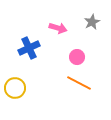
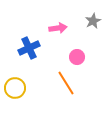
gray star: moved 1 px right, 1 px up
pink arrow: rotated 24 degrees counterclockwise
orange line: moved 13 px left; rotated 30 degrees clockwise
